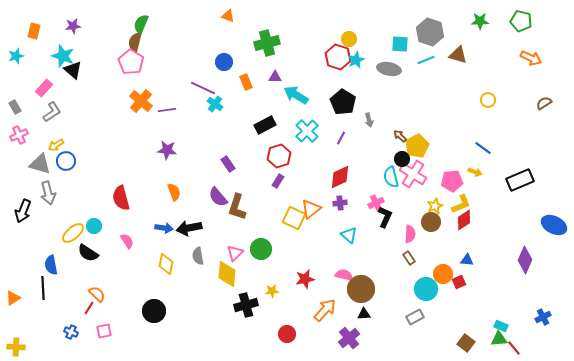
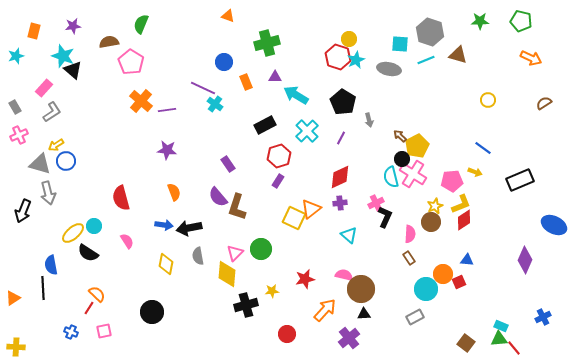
brown semicircle at (135, 42): moved 26 px left; rotated 66 degrees clockwise
blue arrow at (164, 228): moved 3 px up
black circle at (154, 311): moved 2 px left, 1 px down
